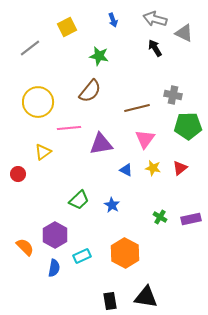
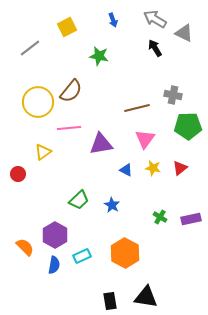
gray arrow: rotated 15 degrees clockwise
brown semicircle: moved 19 px left
blue semicircle: moved 3 px up
